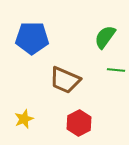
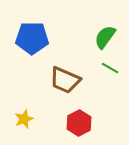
green line: moved 6 px left, 2 px up; rotated 24 degrees clockwise
